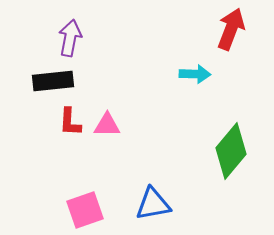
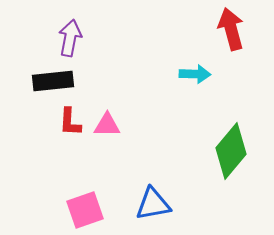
red arrow: rotated 36 degrees counterclockwise
